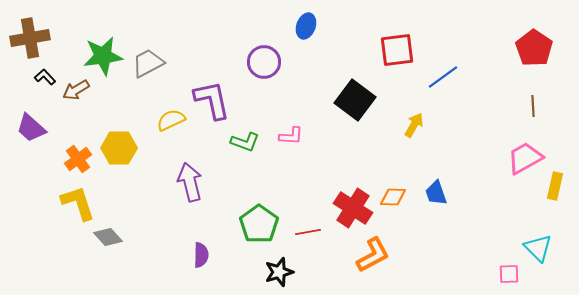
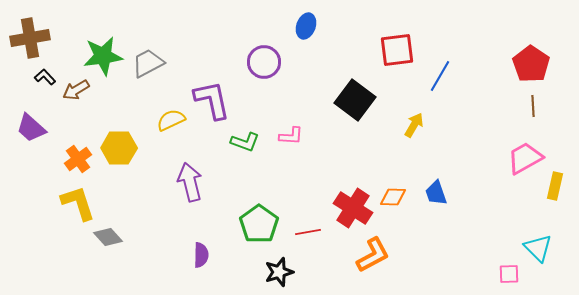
red pentagon: moved 3 px left, 16 px down
blue line: moved 3 px left, 1 px up; rotated 24 degrees counterclockwise
